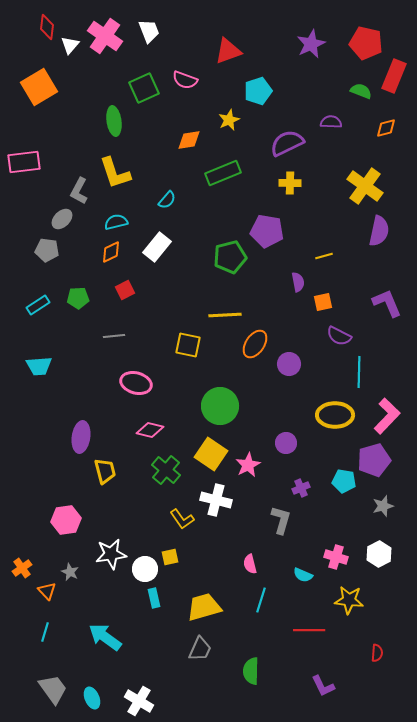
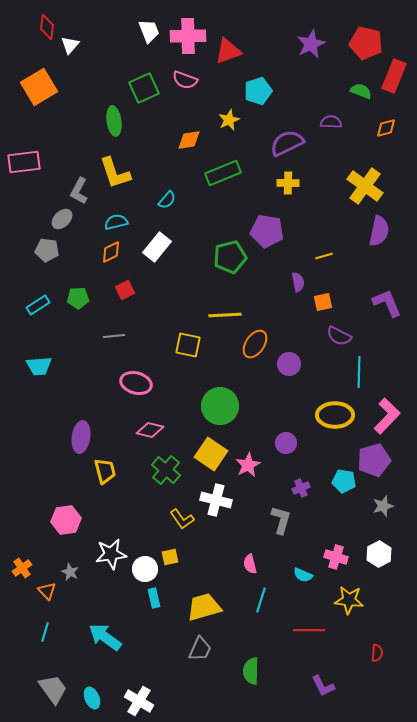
pink cross at (105, 36): moved 83 px right; rotated 36 degrees counterclockwise
yellow cross at (290, 183): moved 2 px left
